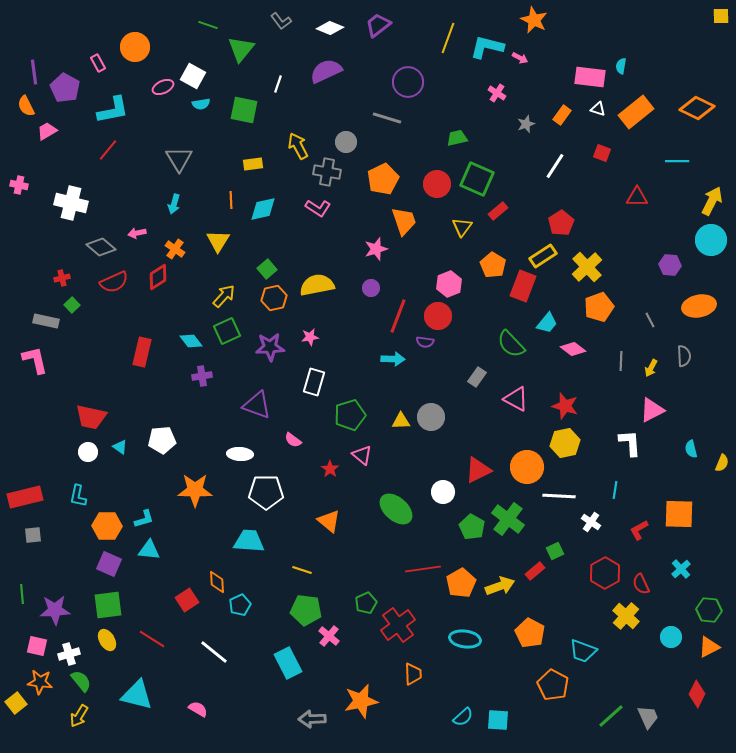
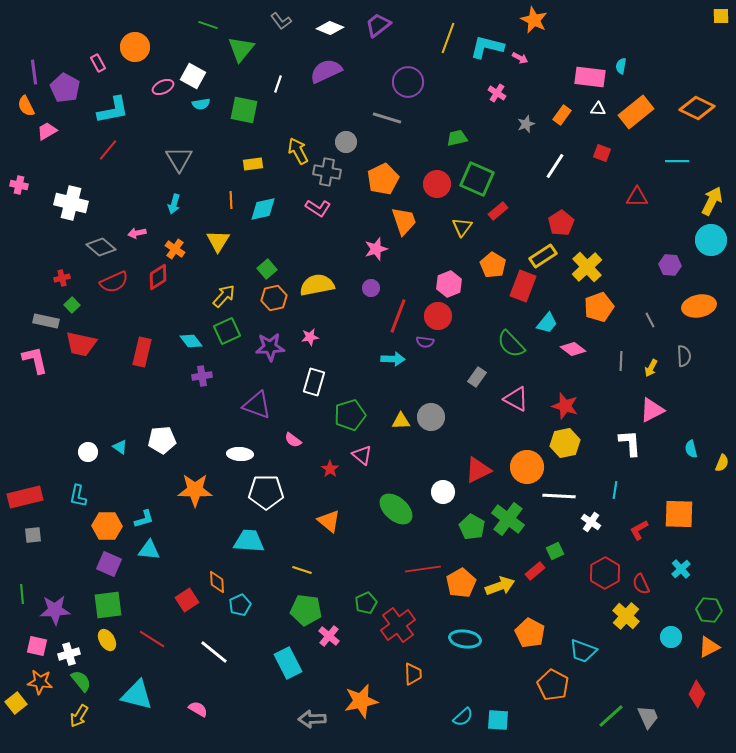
white triangle at (598, 109): rotated 14 degrees counterclockwise
yellow arrow at (298, 146): moved 5 px down
red trapezoid at (91, 417): moved 10 px left, 73 px up
